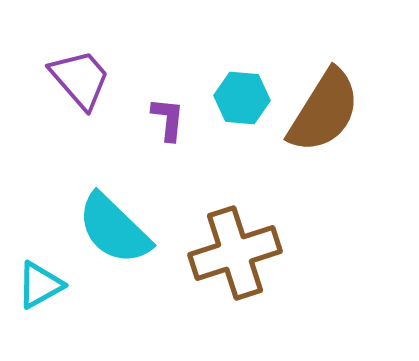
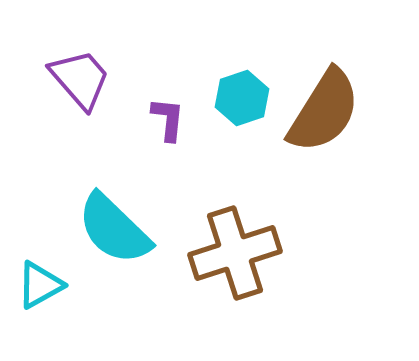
cyan hexagon: rotated 24 degrees counterclockwise
